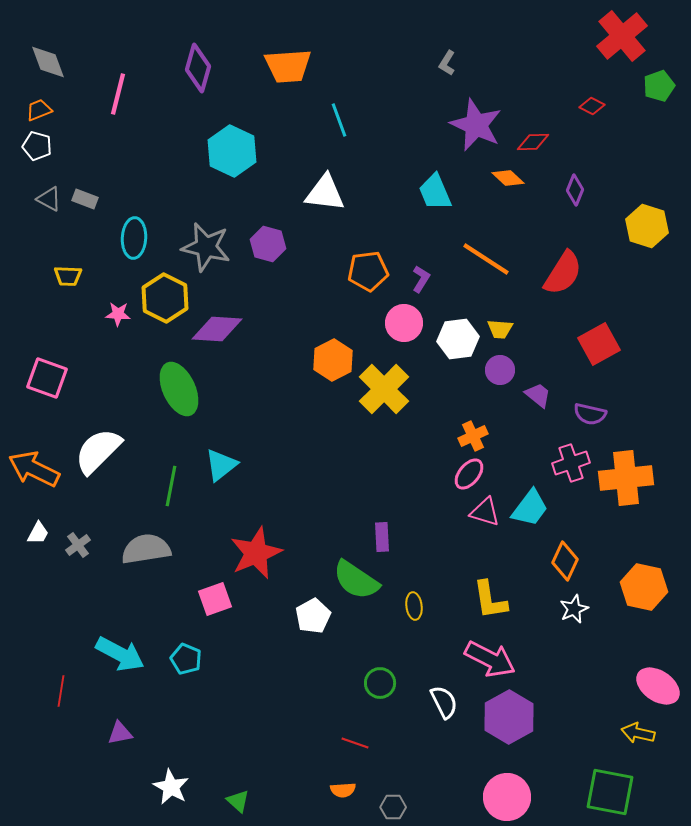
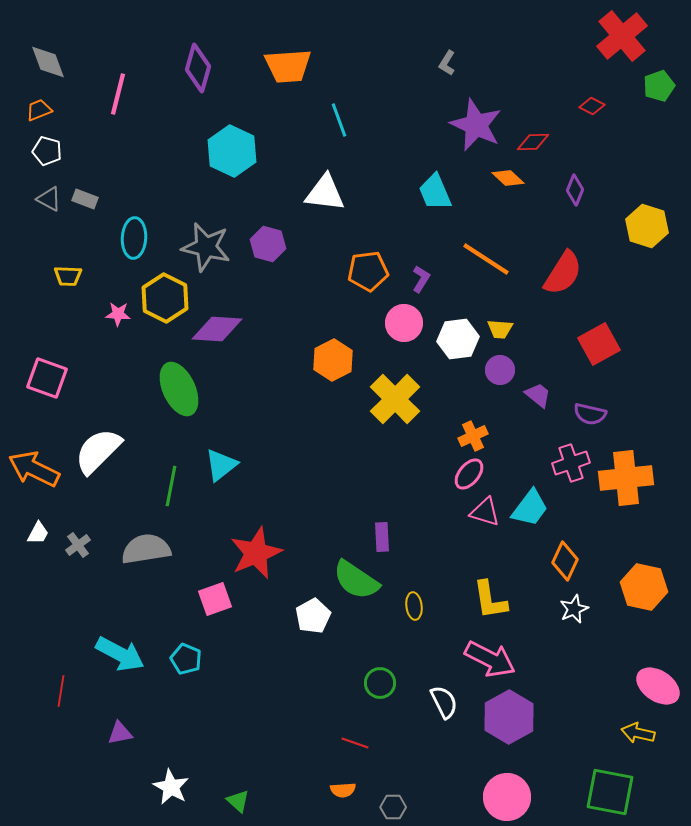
white pentagon at (37, 146): moved 10 px right, 5 px down
yellow cross at (384, 389): moved 11 px right, 10 px down
